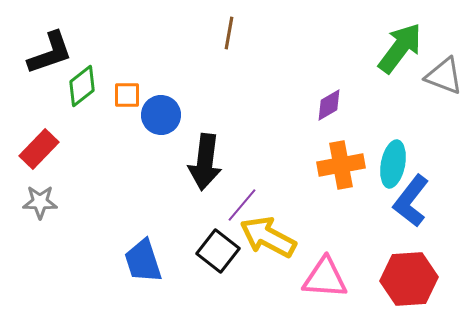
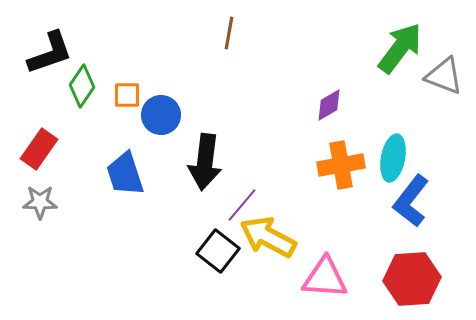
green diamond: rotated 18 degrees counterclockwise
red rectangle: rotated 9 degrees counterclockwise
cyan ellipse: moved 6 px up
blue trapezoid: moved 18 px left, 87 px up
red hexagon: moved 3 px right
